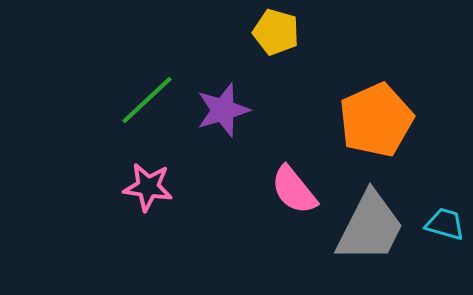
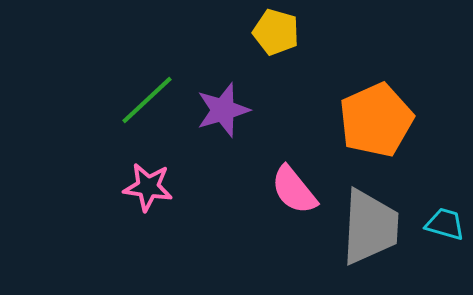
gray trapezoid: rotated 24 degrees counterclockwise
